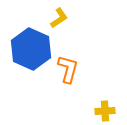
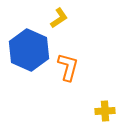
blue hexagon: moved 2 px left, 1 px down
orange L-shape: moved 2 px up
